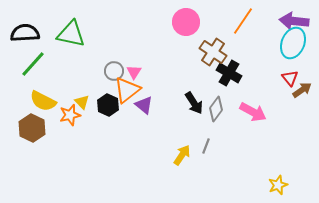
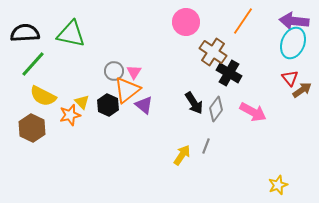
yellow semicircle: moved 5 px up
